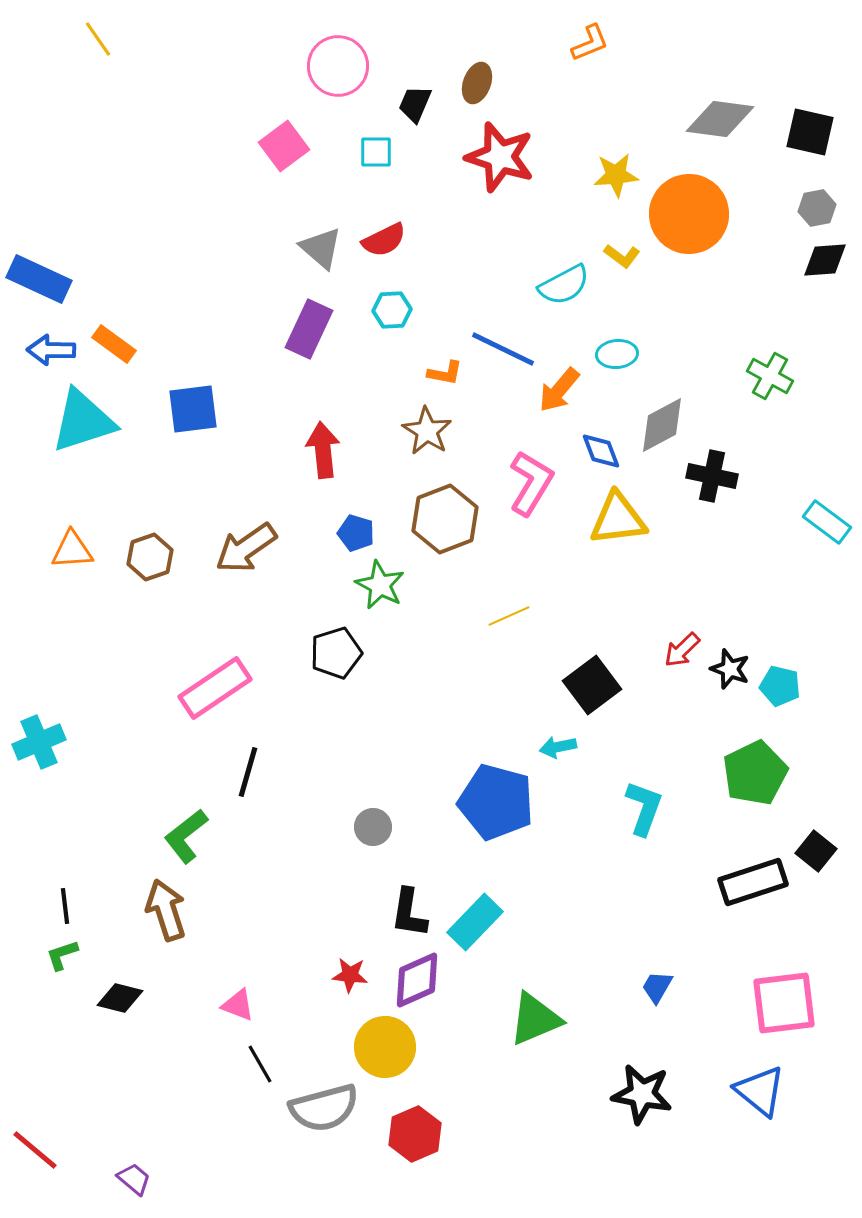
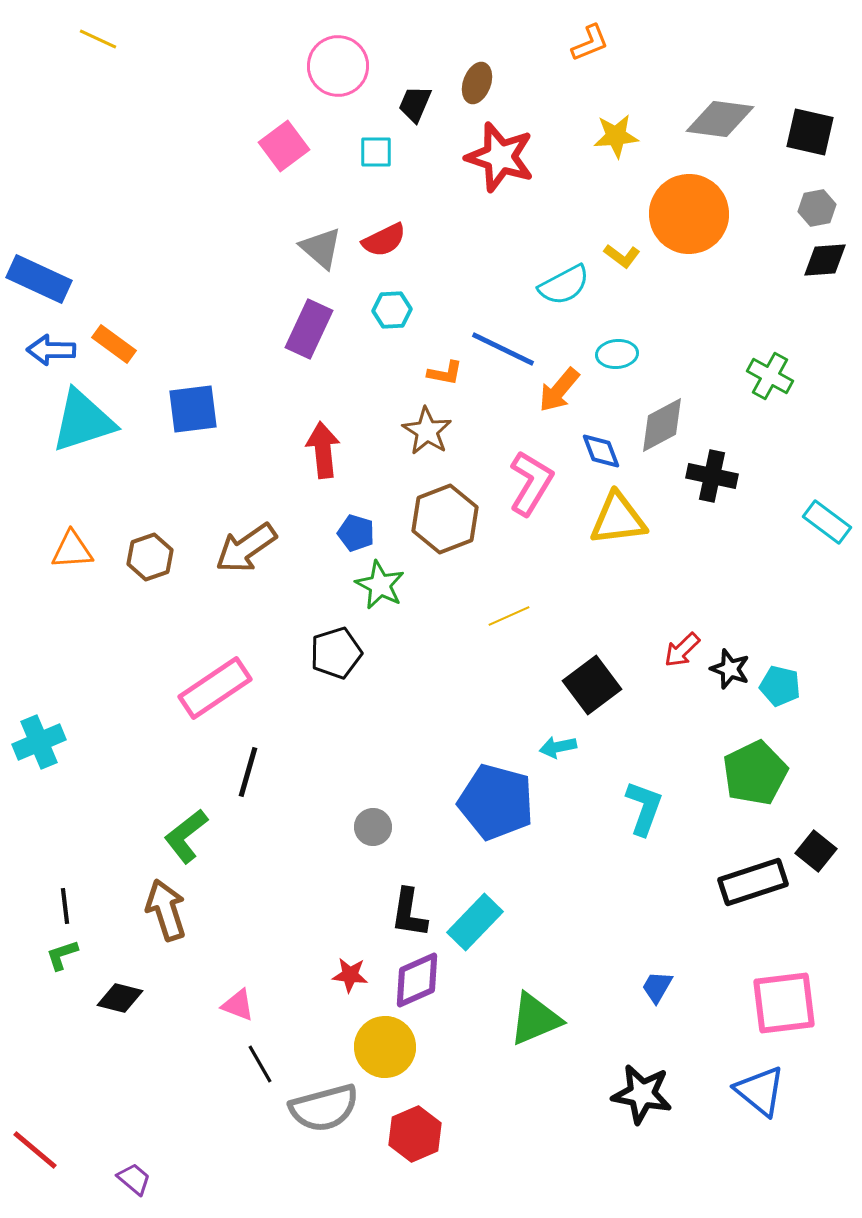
yellow line at (98, 39): rotated 30 degrees counterclockwise
yellow star at (616, 175): moved 39 px up
